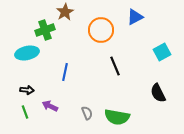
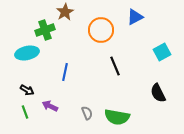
black arrow: rotated 24 degrees clockwise
